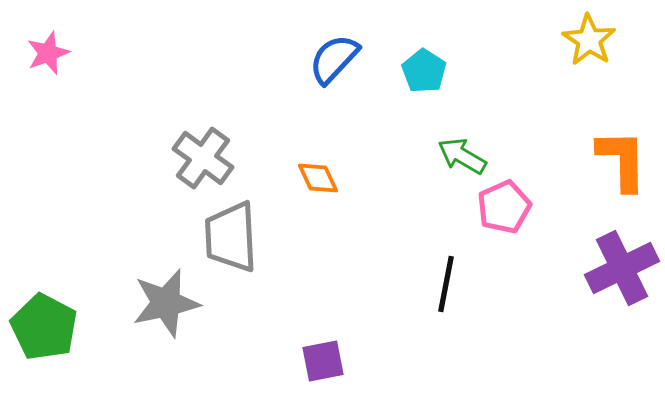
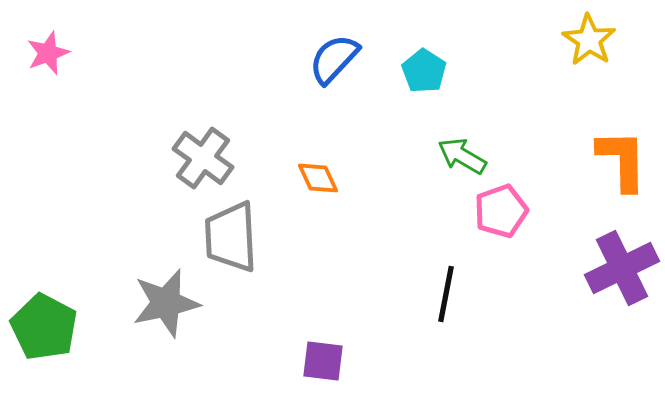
pink pentagon: moved 3 px left, 4 px down; rotated 4 degrees clockwise
black line: moved 10 px down
purple square: rotated 18 degrees clockwise
